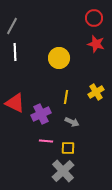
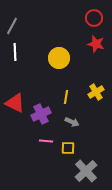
gray cross: moved 23 px right
